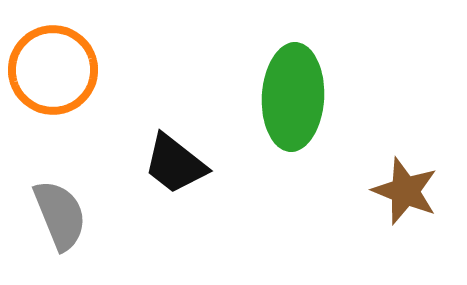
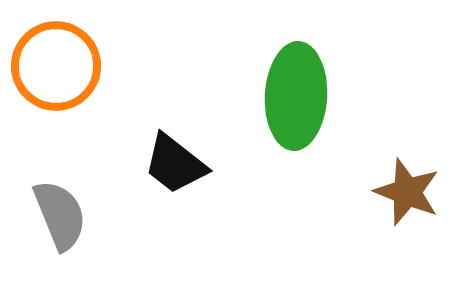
orange circle: moved 3 px right, 4 px up
green ellipse: moved 3 px right, 1 px up
brown star: moved 2 px right, 1 px down
